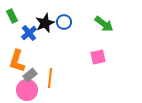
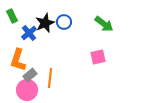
orange L-shape: moved 1 px right, 1 px up
